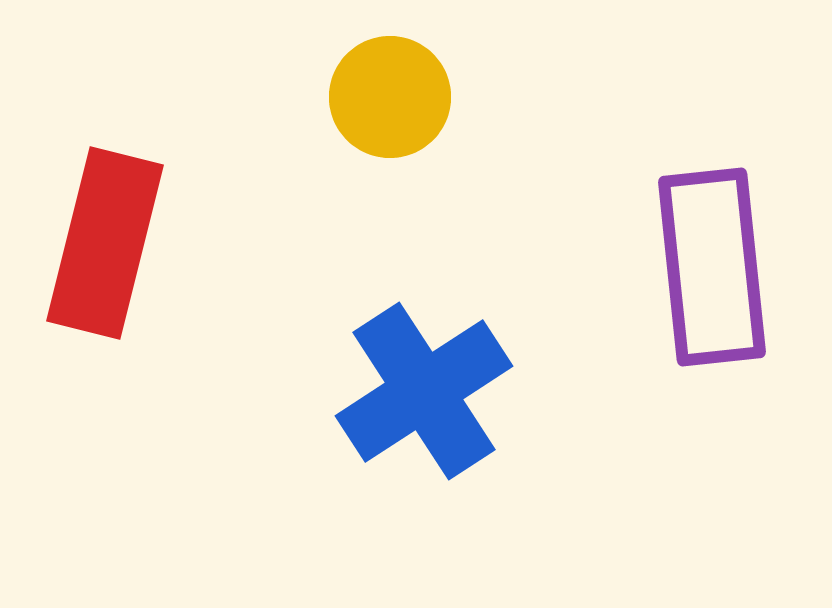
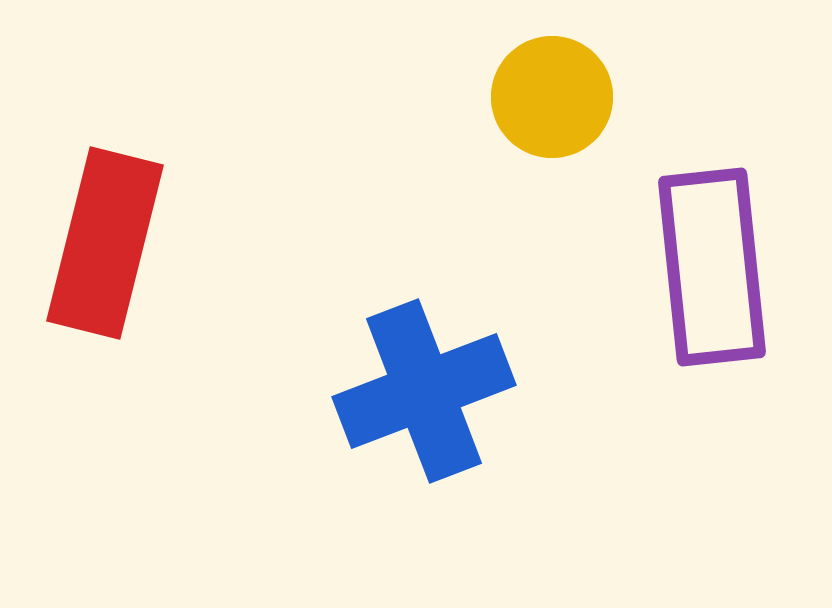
yellow circle: moved 162 px right
blue cross: rotated 12 degrees clockwise
